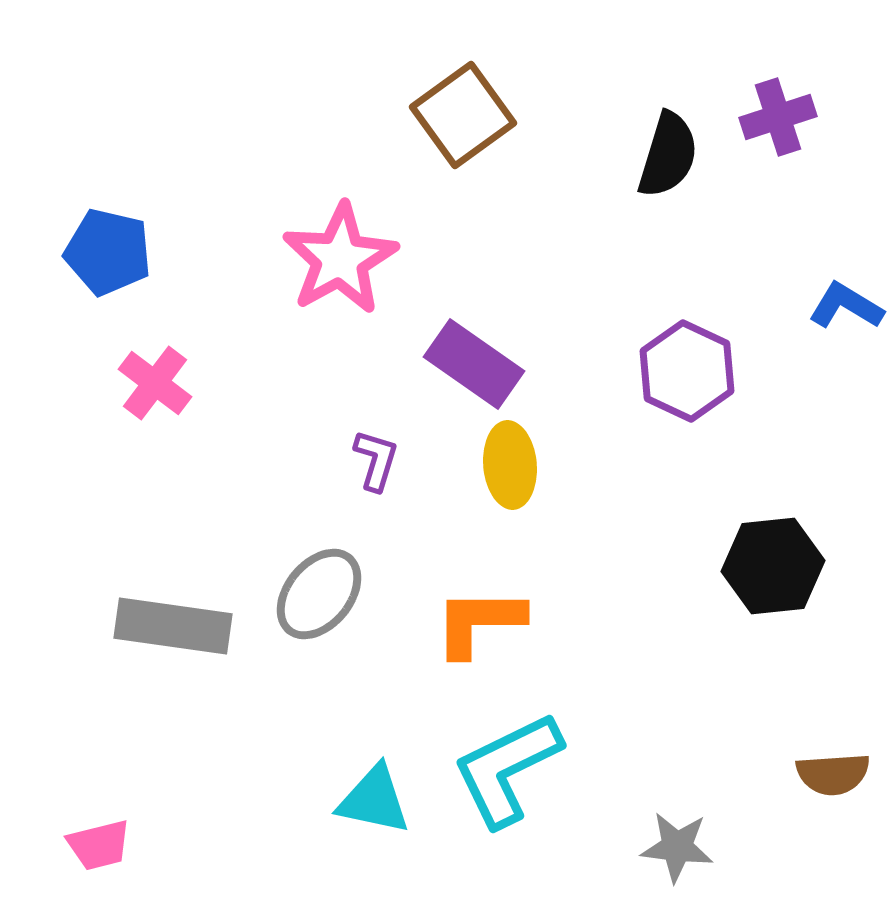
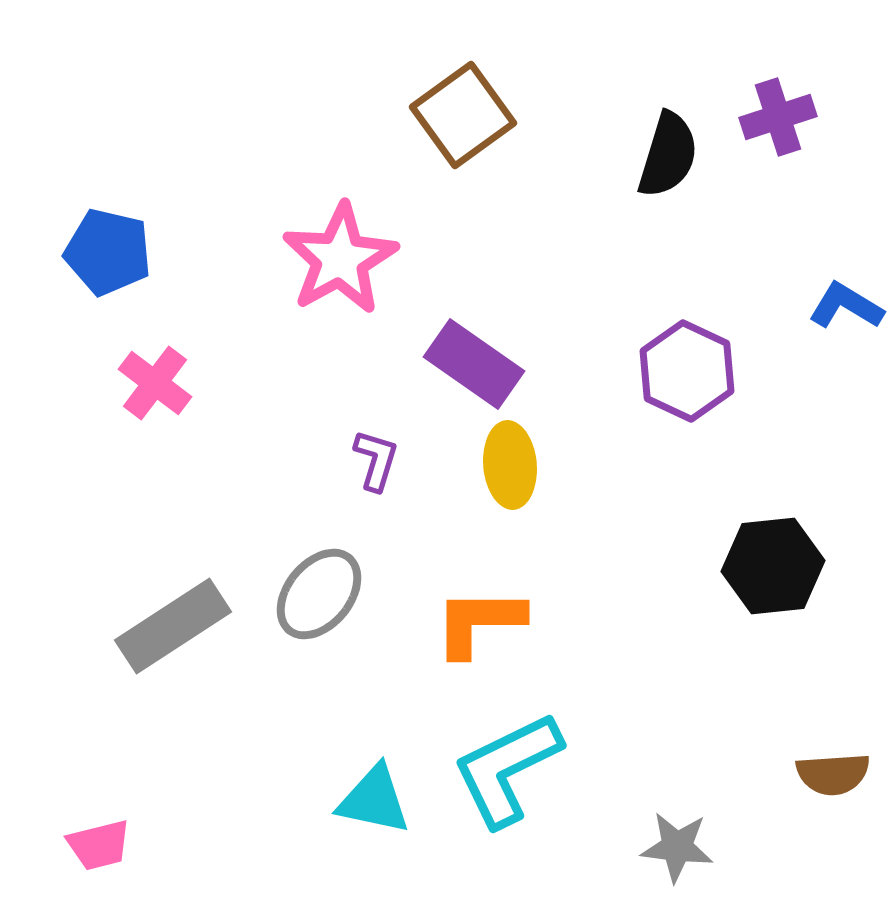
gray rectangle: rotated 41 degrees counterclockwise
